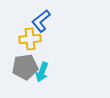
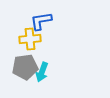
blue L-shape: rotated 30 degrees clockwise
